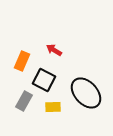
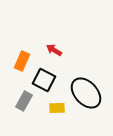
yellow rectangle: moved 4 px right, 1 px down
